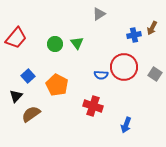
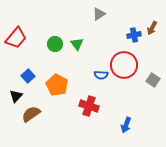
green triangle: moved 1 px down
red circle: moved 2 px up
gray square: moved 2 px left, 6 px down
red cross: moved 4 px left
